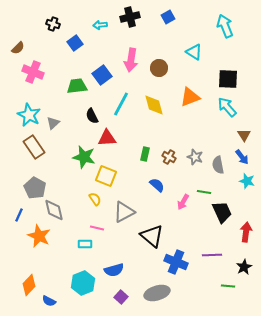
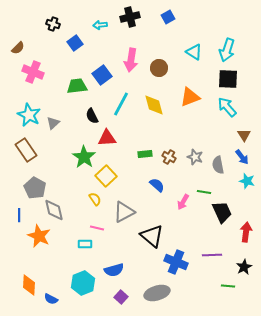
cyan arrow at (225, 26): moved 2 px right, 24 px down; rotated 140 degrees counterclockwise
brown rectangle at (34, 147): moved 8 px left, 3 px down
green rectangle at (145, 154): rotated 72 degrees clockwise
green star at (84, 157): rotated 20 degrees clockwise
yellow square at (106, 176): rotated 25 degrees clockwise
blue line at (19, 215): rotated 24 degrees counterclockwise
orange diamond at (29, 285): rotated 40 degrees counterclockwise
blue semicircle at (49, 301): moved 2 px right, 2 px up
